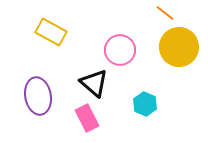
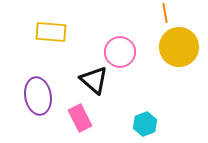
orange line: rotated 42 degrees clockwise
yellow rectangle: rotated 24 degrees counterclockwise
pink circle: moved 2 px down
black triangle: moved 3 px up
cyan hexagon: moved 20 px down; rotated 15 degrees clockwise
pink rectangle: moved 7 px left
